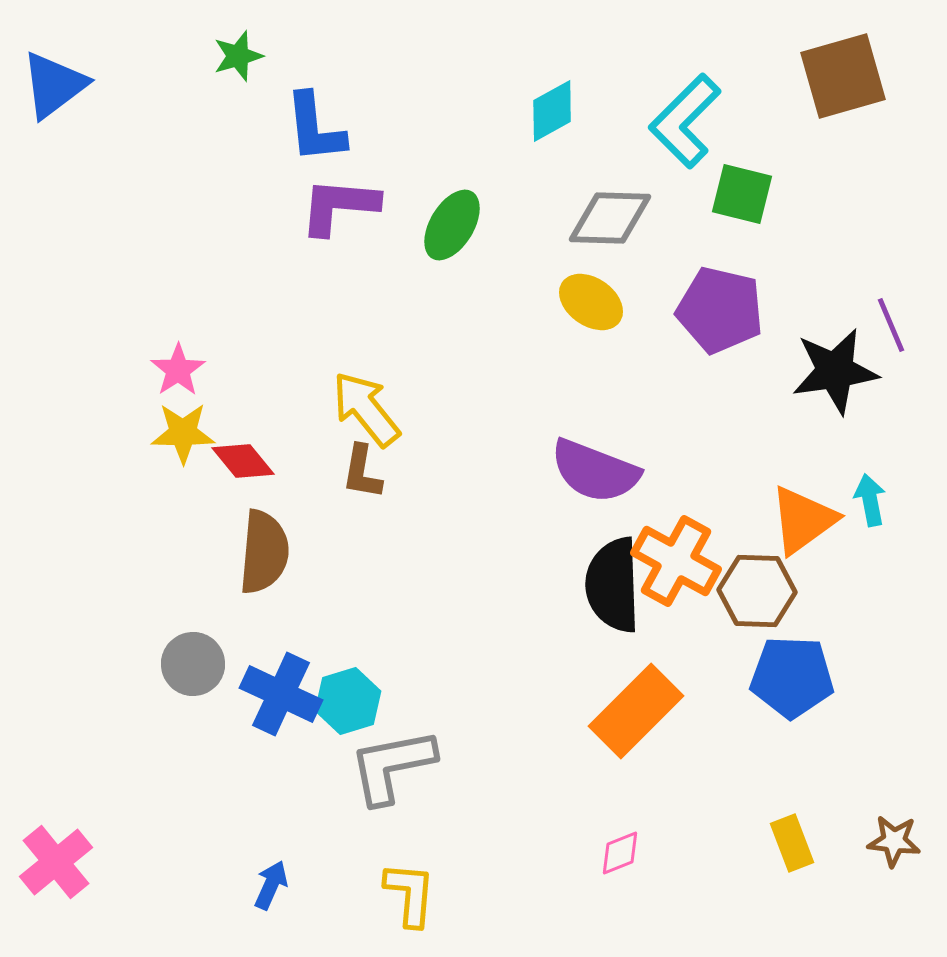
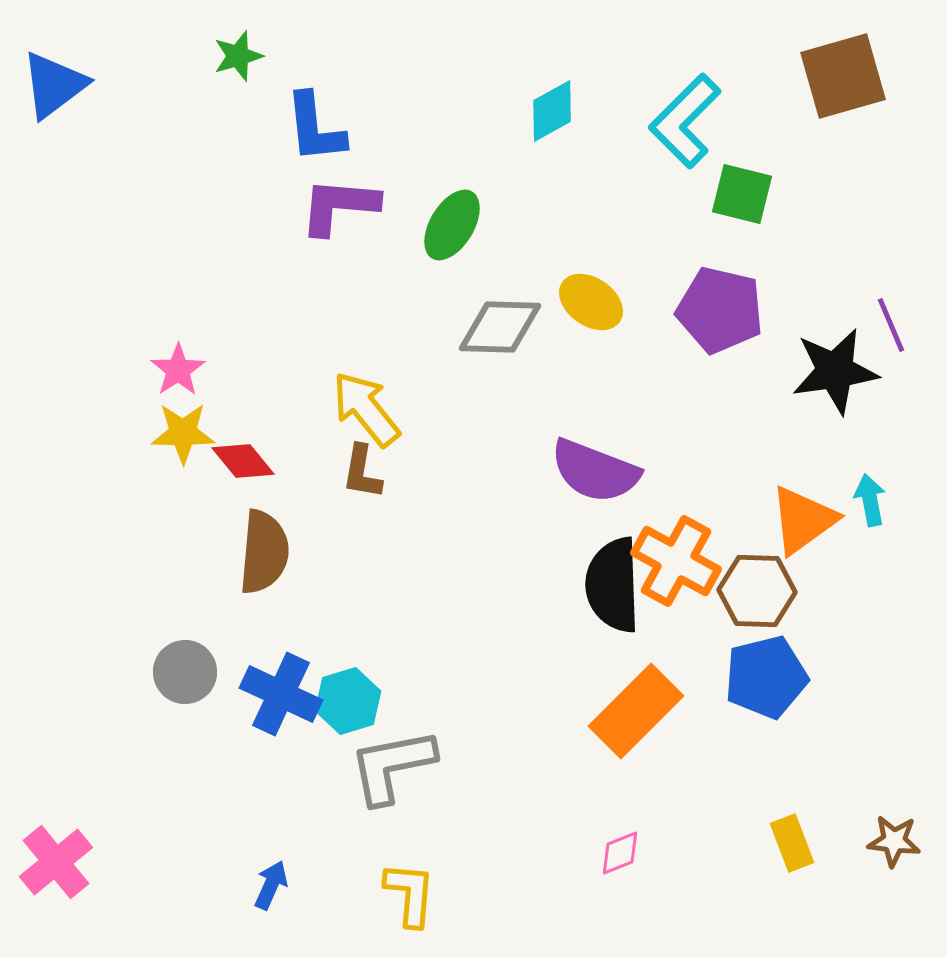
gray diamond: moved 110 px left, 109 px down
gray circle: moved 8 px left, 8 px down
blue pentagon: moved 26 px left; rotated 16 degrees counterclockwise
